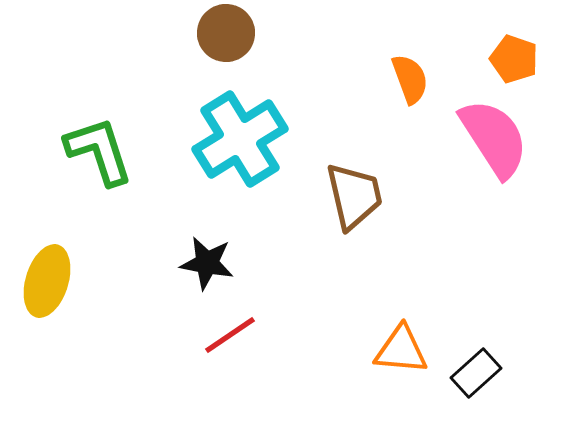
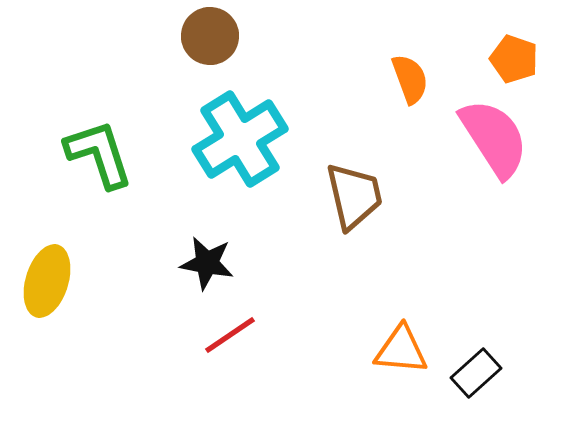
brown circle: moved 16 px left, 3 px down
green L-shape: moved 3 px down
